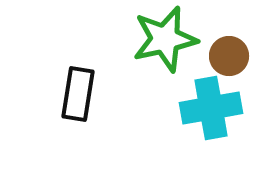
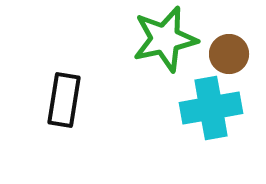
brown circle: moved 2 px up
black rectangle: moved 14 px left, 6 px down
